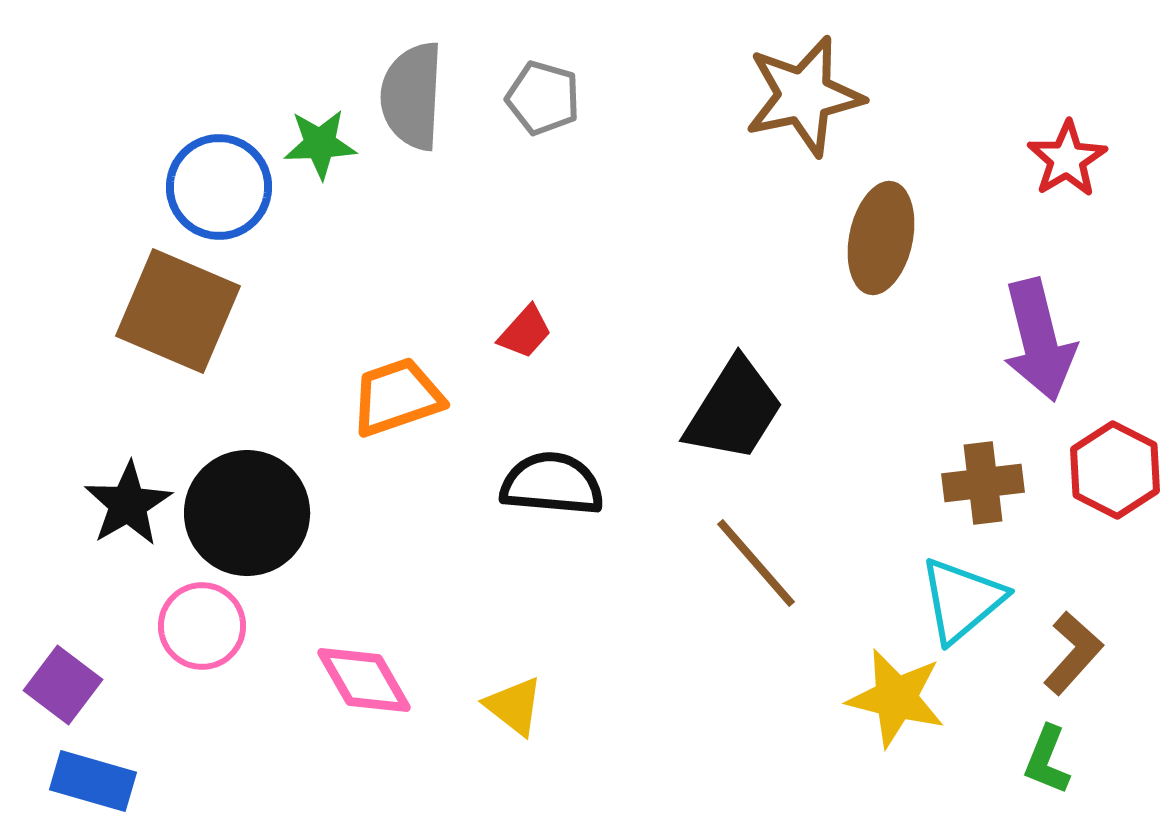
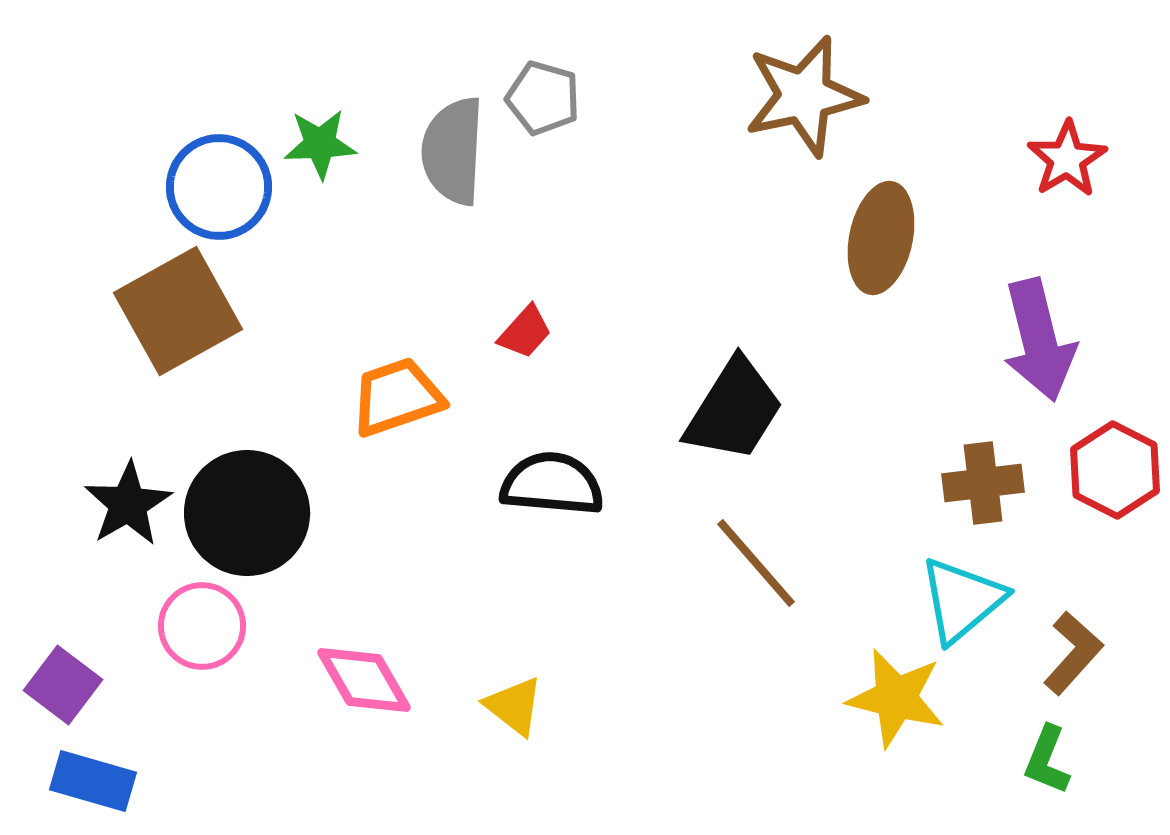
gray semicircle: moved 41 px right, 55 px down
brown square: rotated 38 degrees clockwise
